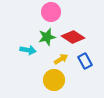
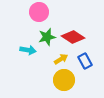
pink circle: moved 12 px left
yellow circle: moved 10 px right
